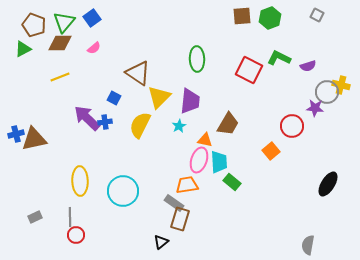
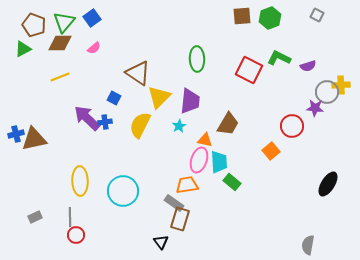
yellow cross at (341, 85): rotated 18 degrees counterclockwise
black triangle at (161, 242): rotated 28 degrees counterclockwise
